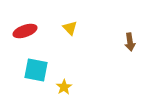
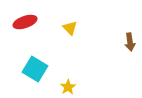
red ellipse: moved 9 px up
cyan square: moved 1 px left, 1 px up; rotated 20 degrees clockwise
yellow star: moved 4 px right
